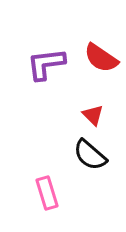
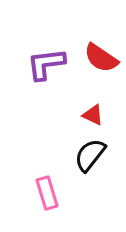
red triangle: rotated 20 degrees counterclockwise
black semicircle: rotated 87 degrees clockwise
